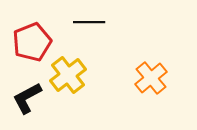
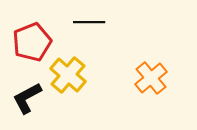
yellow cross: rotated 12 degrees counterclockwise
